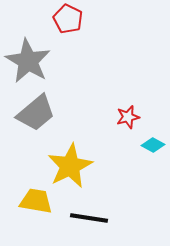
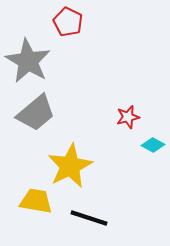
red pentagon: moved 3 px down
black line: rotated 9 degrees clockwise
